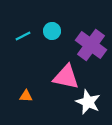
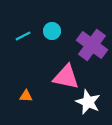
purple cross: moved 1 px right
